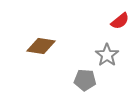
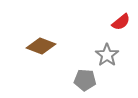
red semicircle: moved 1 px right, 1 px down
brown diamond: rotated 12 degrees clockwise
